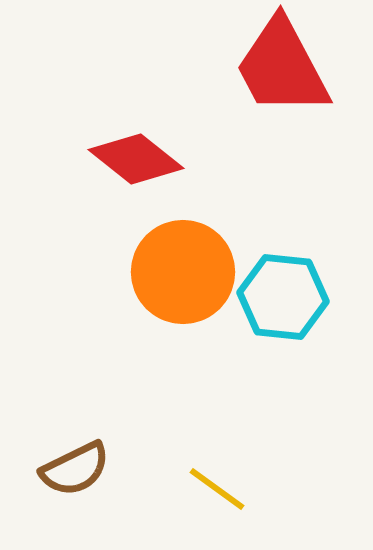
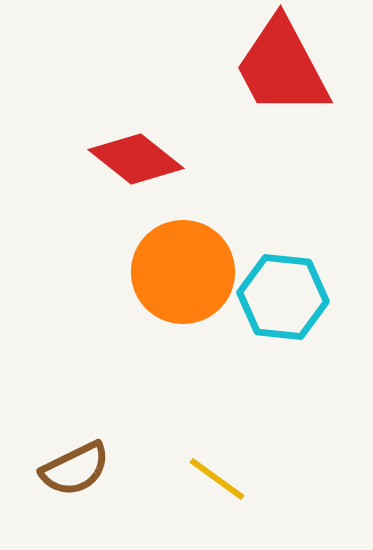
yellow line: moved 10 px up
